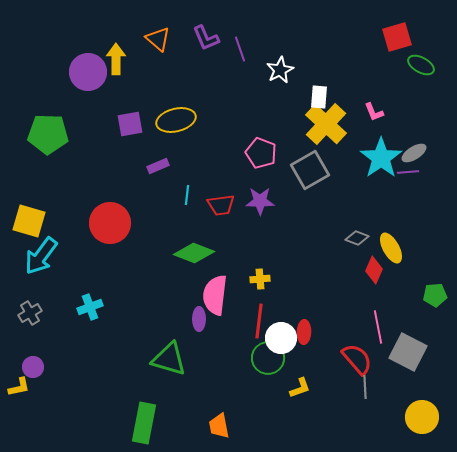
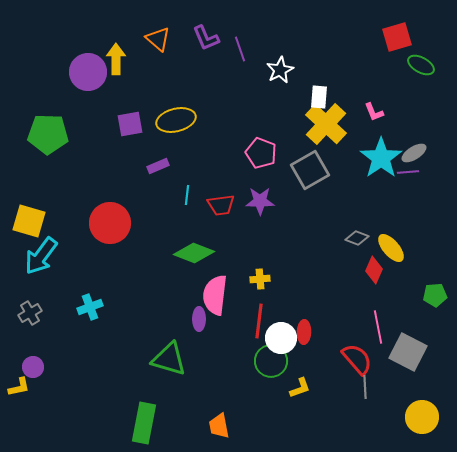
yellow ellipse at (391, 248): rotated 12 degrees counterclockwise
green circle at (268, 358): moved 3 px right, 3 px down
